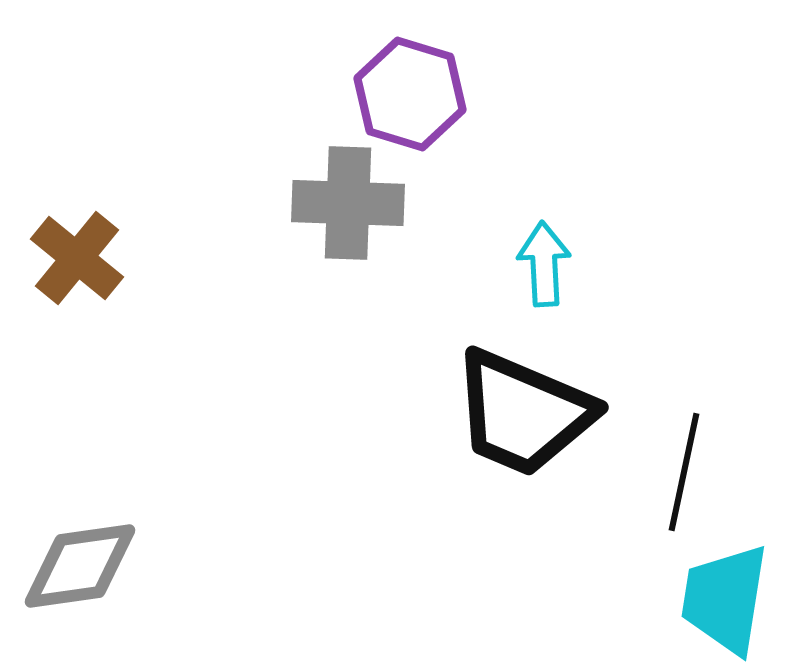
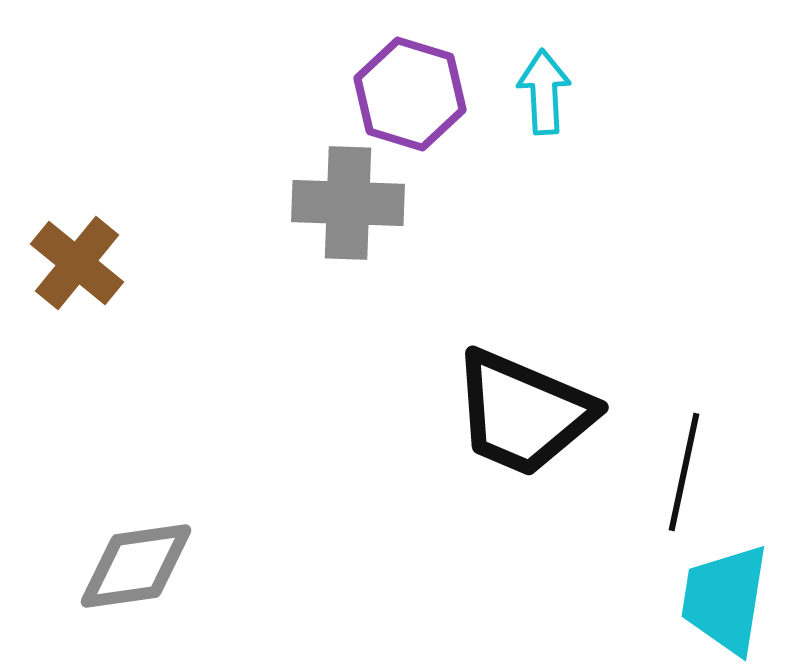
brown cross: moved 5 px down
cyan arrow: moved 172 px up
gray diamond: moved 56 px right
